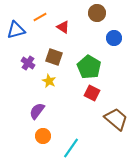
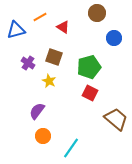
green pentagon: rotated 25 degrees clockwise
red square: moved 2 px left
